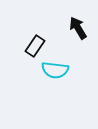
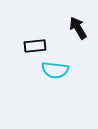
black rectangle: rotated 50 degrees clockwise
